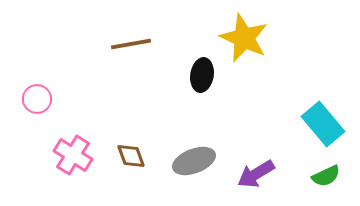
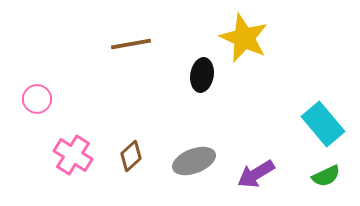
brown diamond: rotated 68 degrees clockwise
